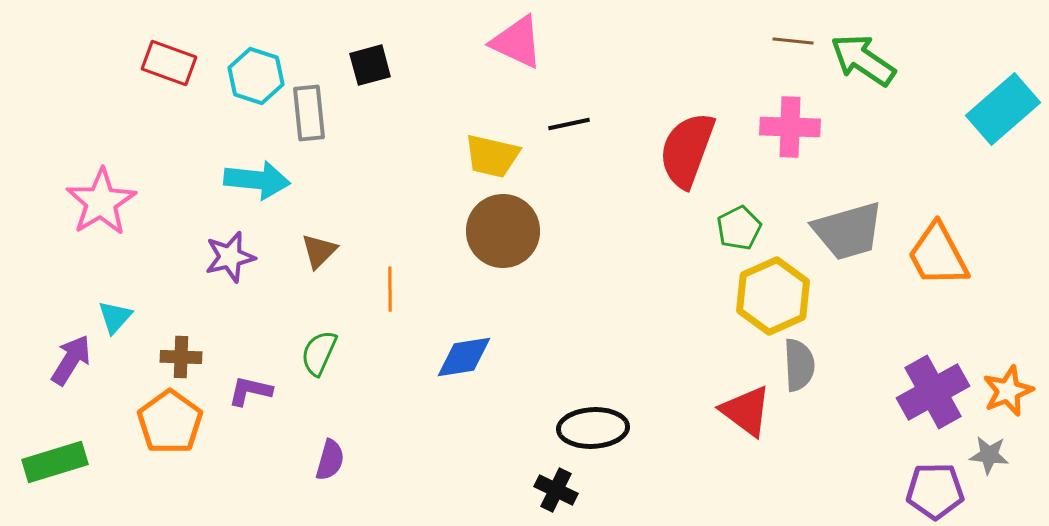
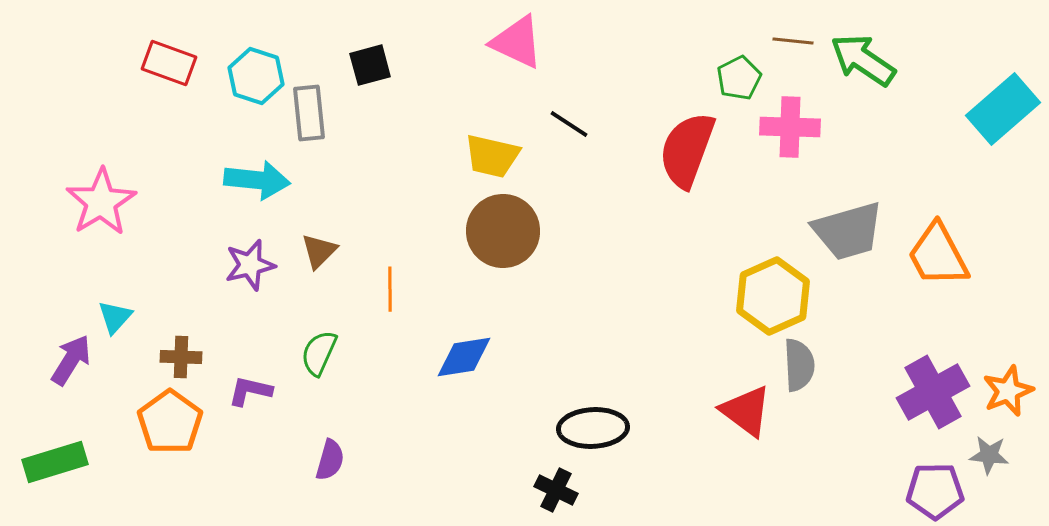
black line: rotated 45 degrees clockwise
green pentagon: moved 150 px up
purple star: moved 20 px right, 8 px down
